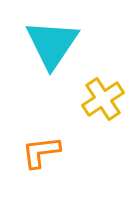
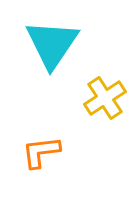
yellow cross: moved 2 px right, 1 px up
